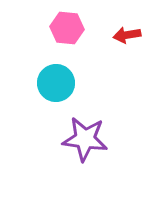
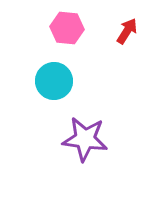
red arrow: moved 4 px up; rotated 132 degrees clockwise
cyan circle: moved 2 px left, 2 px up
